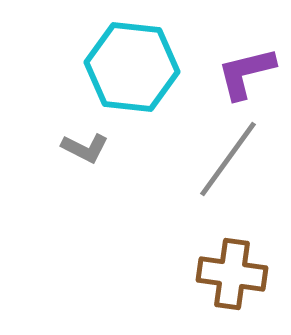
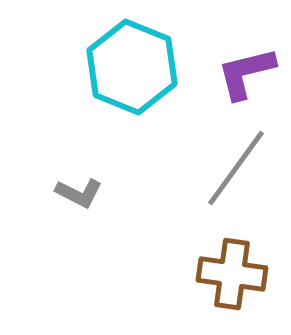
cyan hexagon: rotated 16 degrees clockwise
gray L-shape: moved 6 px left, 45 px down
gray line: moved 8 px right, 9 px down
